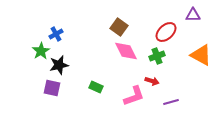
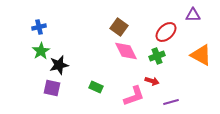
blue cross: moved 17 px left, 7 px up; rotated 16 degrees clockwise
